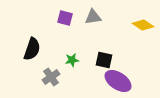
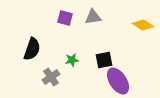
black square: rotated 24 degrees counterclockwise
purple ellipse: rotated 24 degrees clockwise
